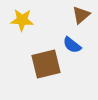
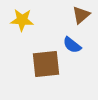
brown square: rotated 8 degrees clockwise
